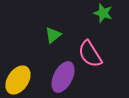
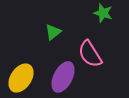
green triangle: moved 3 px up
yellow ellipse: moved 3 px right, 2 px up
